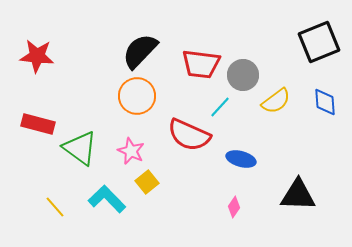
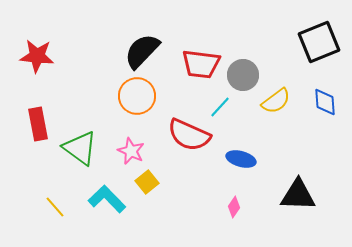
black semicircle: moved 2 px right
red rectangle: rotated 64 degrees clockwise
